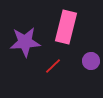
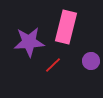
purple star: moved 4 px right
red line: moved 1 px up
